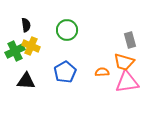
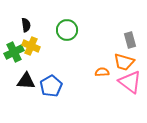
green cross: moved 1 px left, 1 px down
blue pentagon: moved 14 px left, 14 px down
pink triangle: moved 3 px right; rotated 45 degrees clockwise
